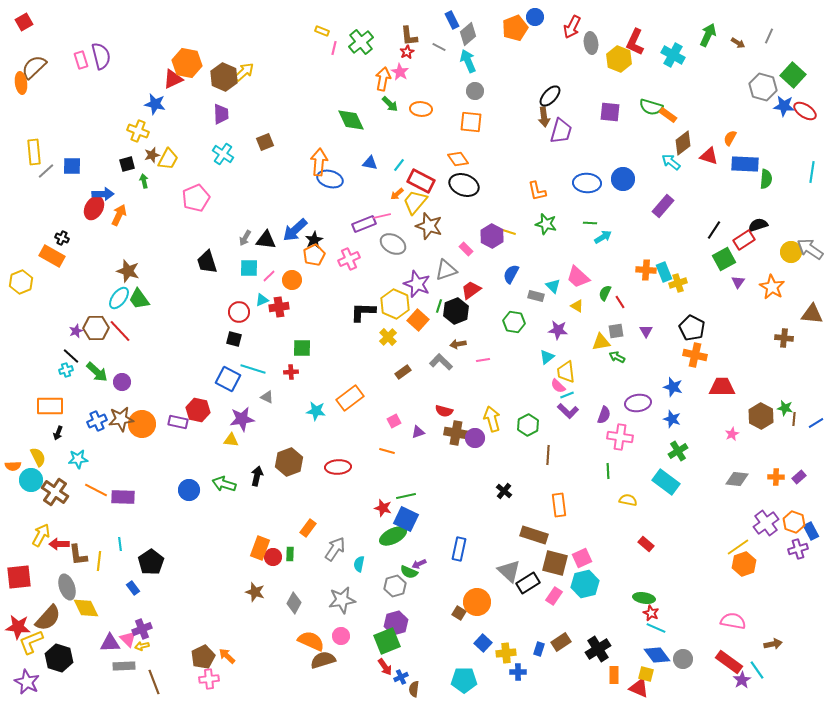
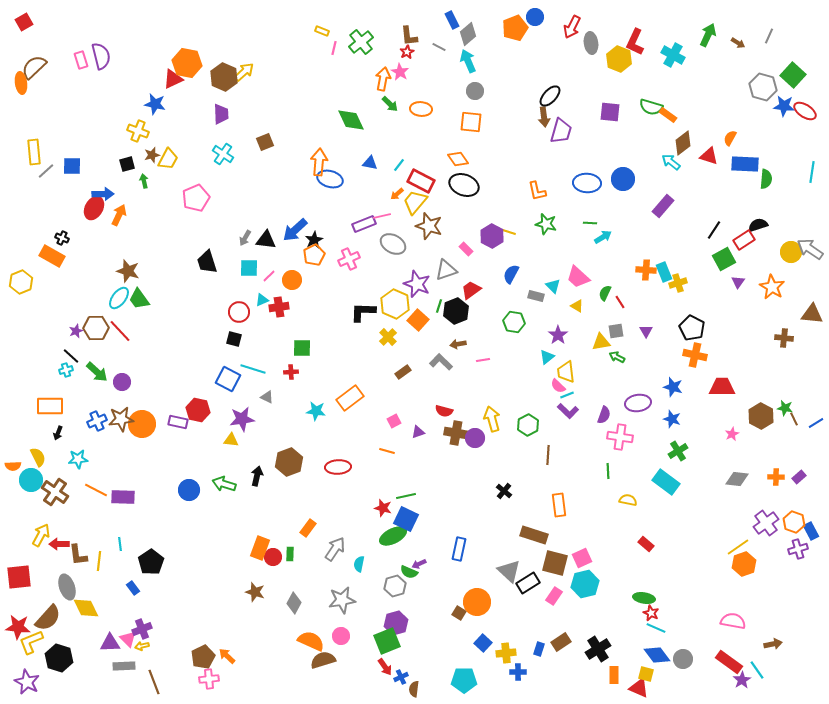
purple star at (558, 330): moved 5 px down; rotated 30 degrees clockwise
brown line at (794, 419): rotated 32 degrees counterclockwise
